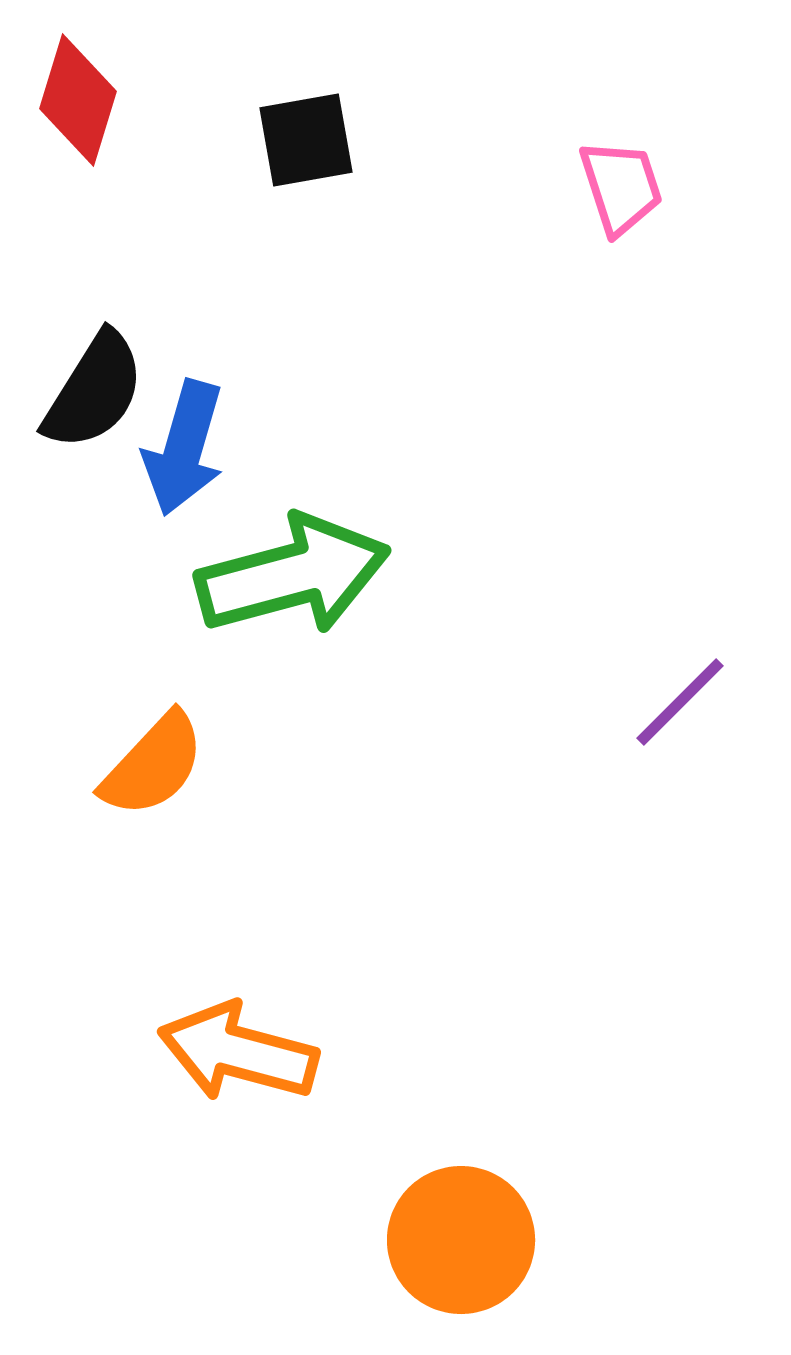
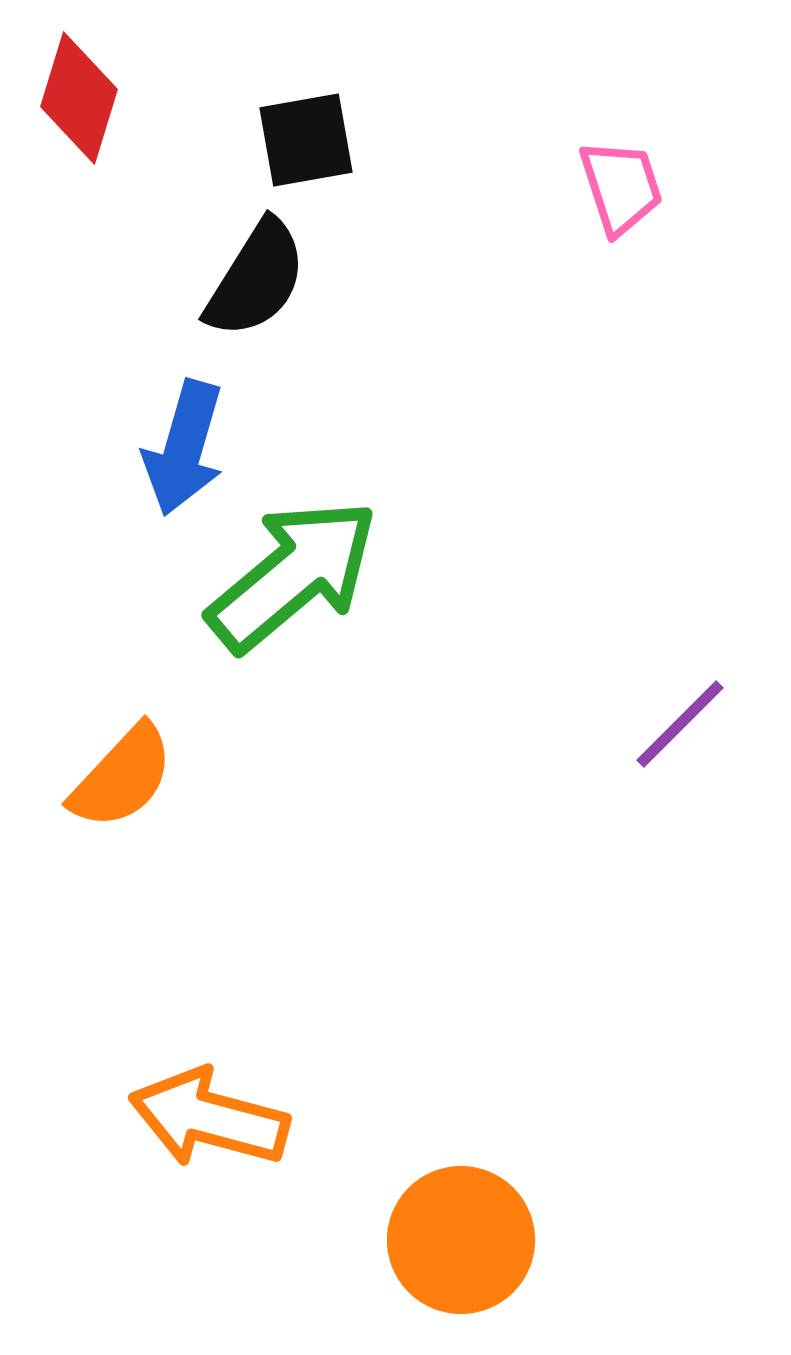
red diamond: moved 1 px right, 2 px up
black semicircle: moved 162 px right, 112 px up
green arrow: rotated 25 degrees counterclockwise
purple line: moved 22 px down
orange semicircle: moved 31 px left, 12 px down
orange arrow: moved 29 px left, 66 px down
